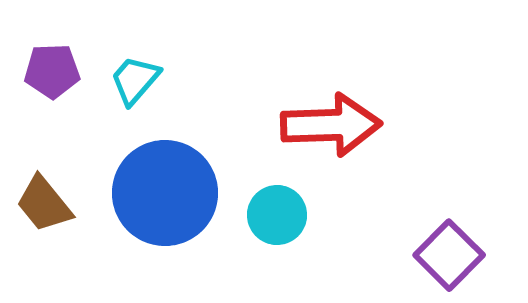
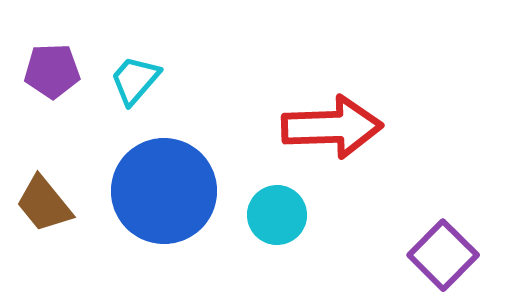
red arrow: moved 1 px right, 2 px down
blue circle: moved 1 px left, 2 px up
purple square: moved 6 px left
